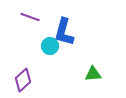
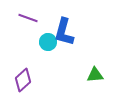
purple line: moved 2 px left, 1 px down
cyan circle: moved 2 px left, 4 px up
green triangle: moved 2 px right, 1 px down
